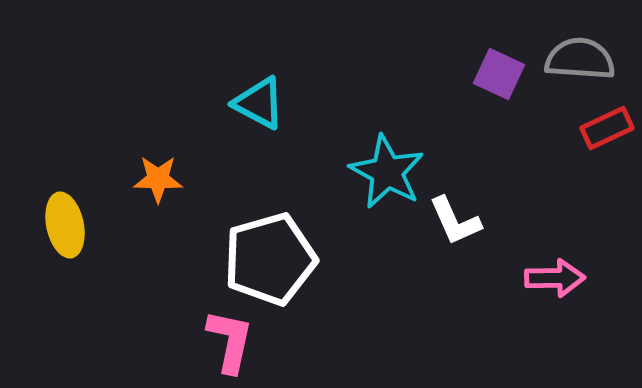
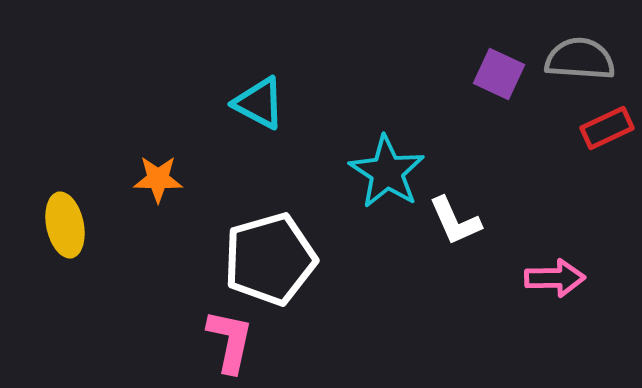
cyan star: rotated 4 degrees clockwise
